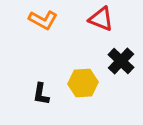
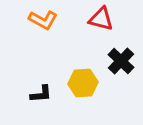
red triangle: rotated 8 degrees counterclockwise
black L-shape: rotated 105 degrees counterclockwise
